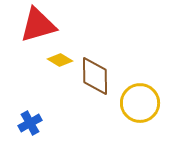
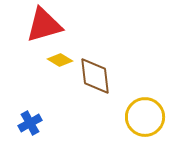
red triangle: moved 6 px right
brown diamond: rotated 6 degrees counterclockwise
yellow circle: moved 5 px right, 14 px down
